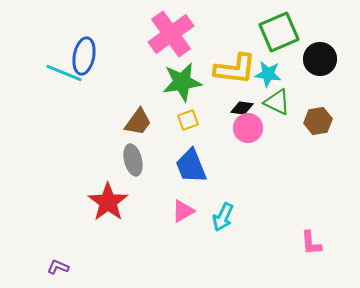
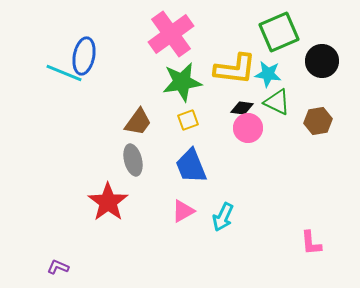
black circle: moved 2 px right, 2 px down
